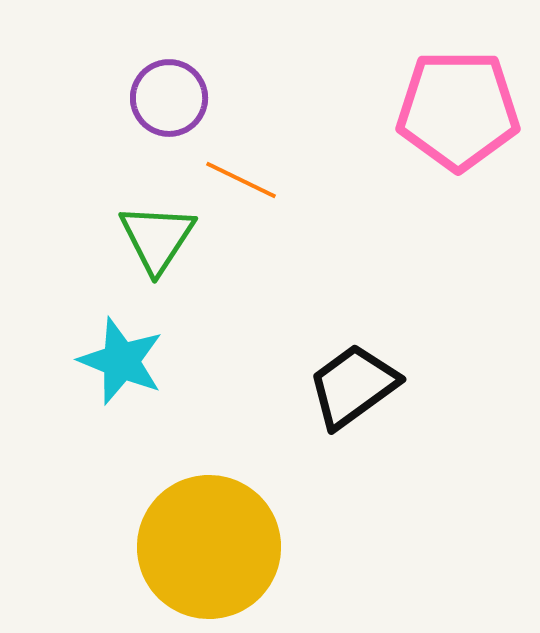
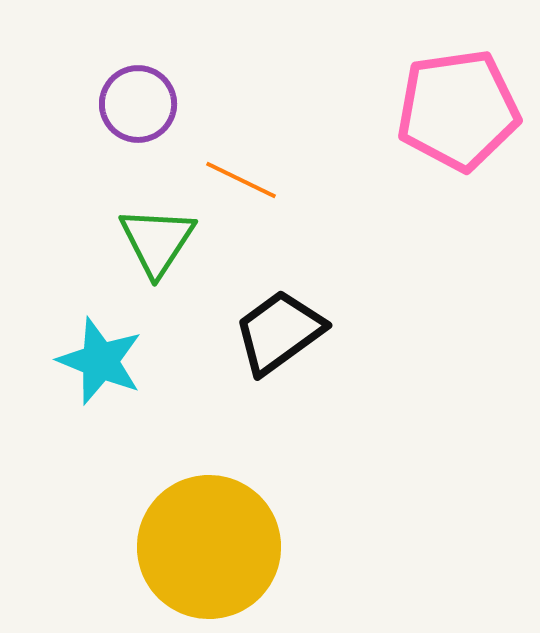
purple circle: moved 31 px left, 6 px down
pink pentagon: rotated 8 degrees counterclockwise
green triangle: moved 3 px down
cyan star: moved 21 px left
black trapezoid: moved 74 px left, 54 px up
